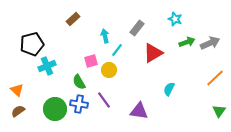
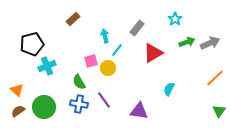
cyan star: rotated 16 degrees clockwise
yellow circle: moved 1 px left, 2 px up
green circle: moved 11 px left, 2 px up
